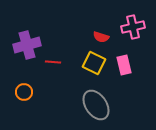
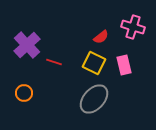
pink cross: rotated 30 degrees clockwise
red semicircle: rotated 56 degrees counterclockwise
purple cross: rotated 28 degrees counterclockwise
red line: moved 1 px right; rotated 14 degrees clockwise
orange circle: moved 1 px down
gray ellipse: moved 2 px left, 6 px up; rotated 76 degrees clockwise
